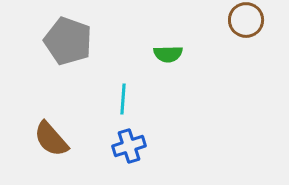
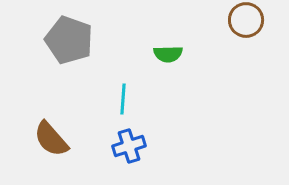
gray pentagon: moved 1 px right, 1 px up
